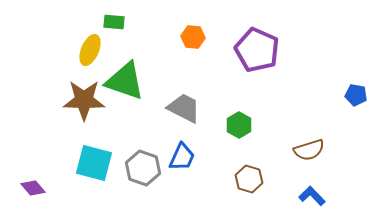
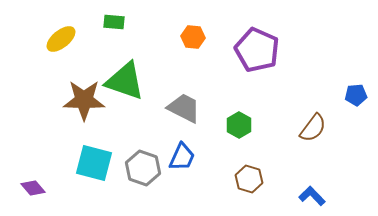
yellow ellipse: moved 29 px left, 11 px up; rotated 28 degrees clockwise
blue pentagon: rotated 15 degrees counterclockwise
brown semicircle: moved 4 px right, 22 px up; rotated 36 degrees counterclockwise
